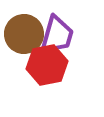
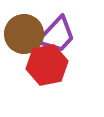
purple trapezoid: rotated 27 degrees clockwise
